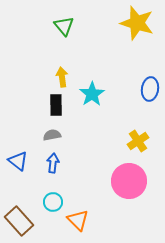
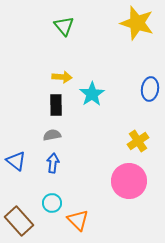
yellow arrow: rotated 102 degrees clockwise
blue triangle: moved 2 px left
cyan circle: moved 1 px left, 1 px down
